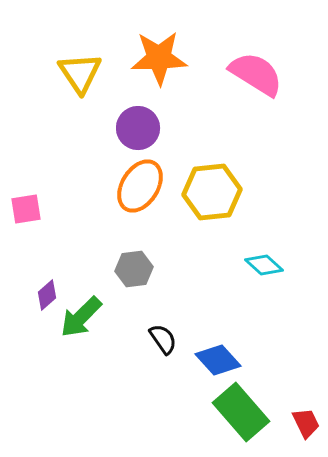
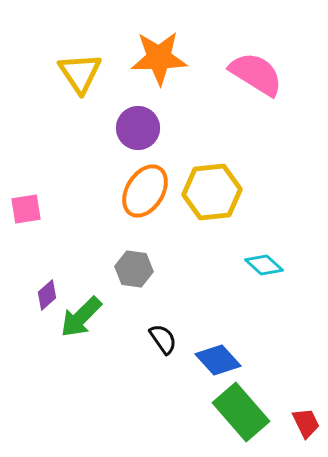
orange ellipse: moved 5 px right, 5 px down
gray hexagon: rotated 15 degrees clockwise
